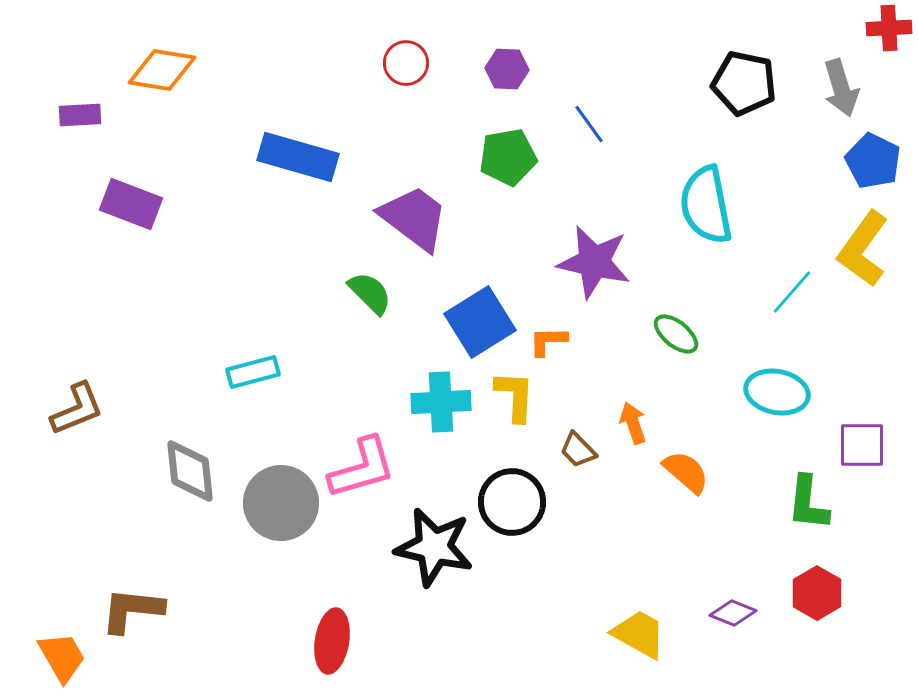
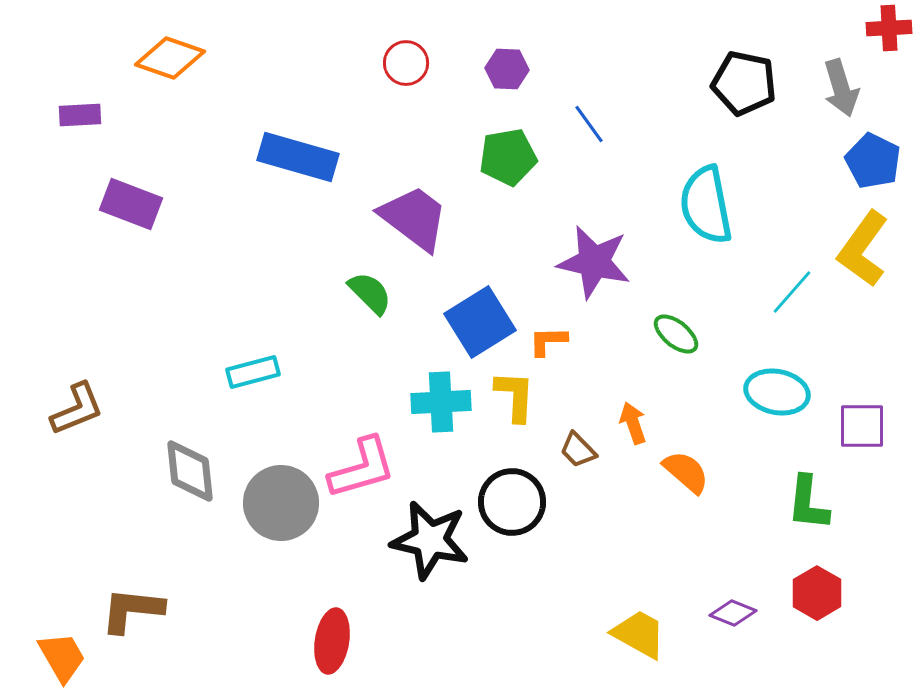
orange diamond at (162, 70): moved 8 px right, 12 px up; rotated 10 degrees clockwise
purple square at (862, 445): moved 19 px up
black star at (434, 547): moved 4 px left, 7 px up
